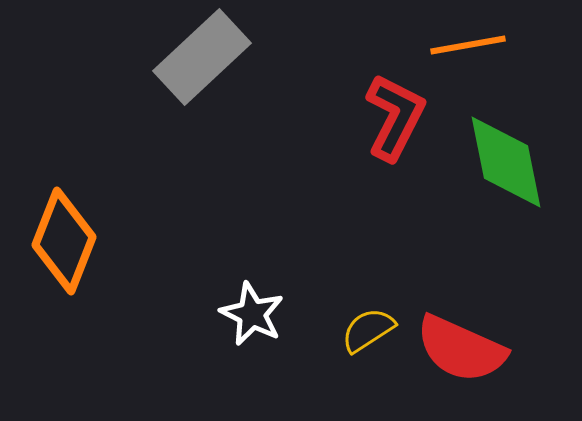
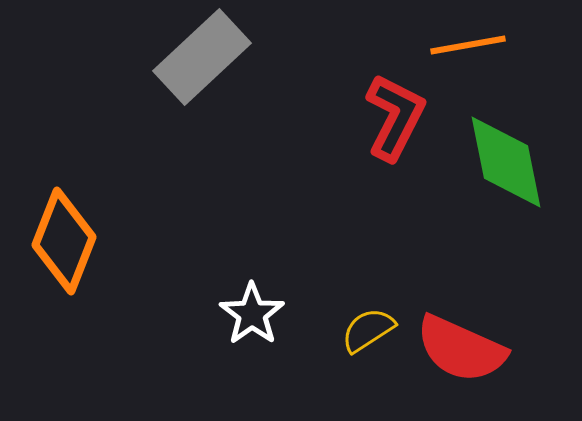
white star: rotated 10 degrees clockwise
